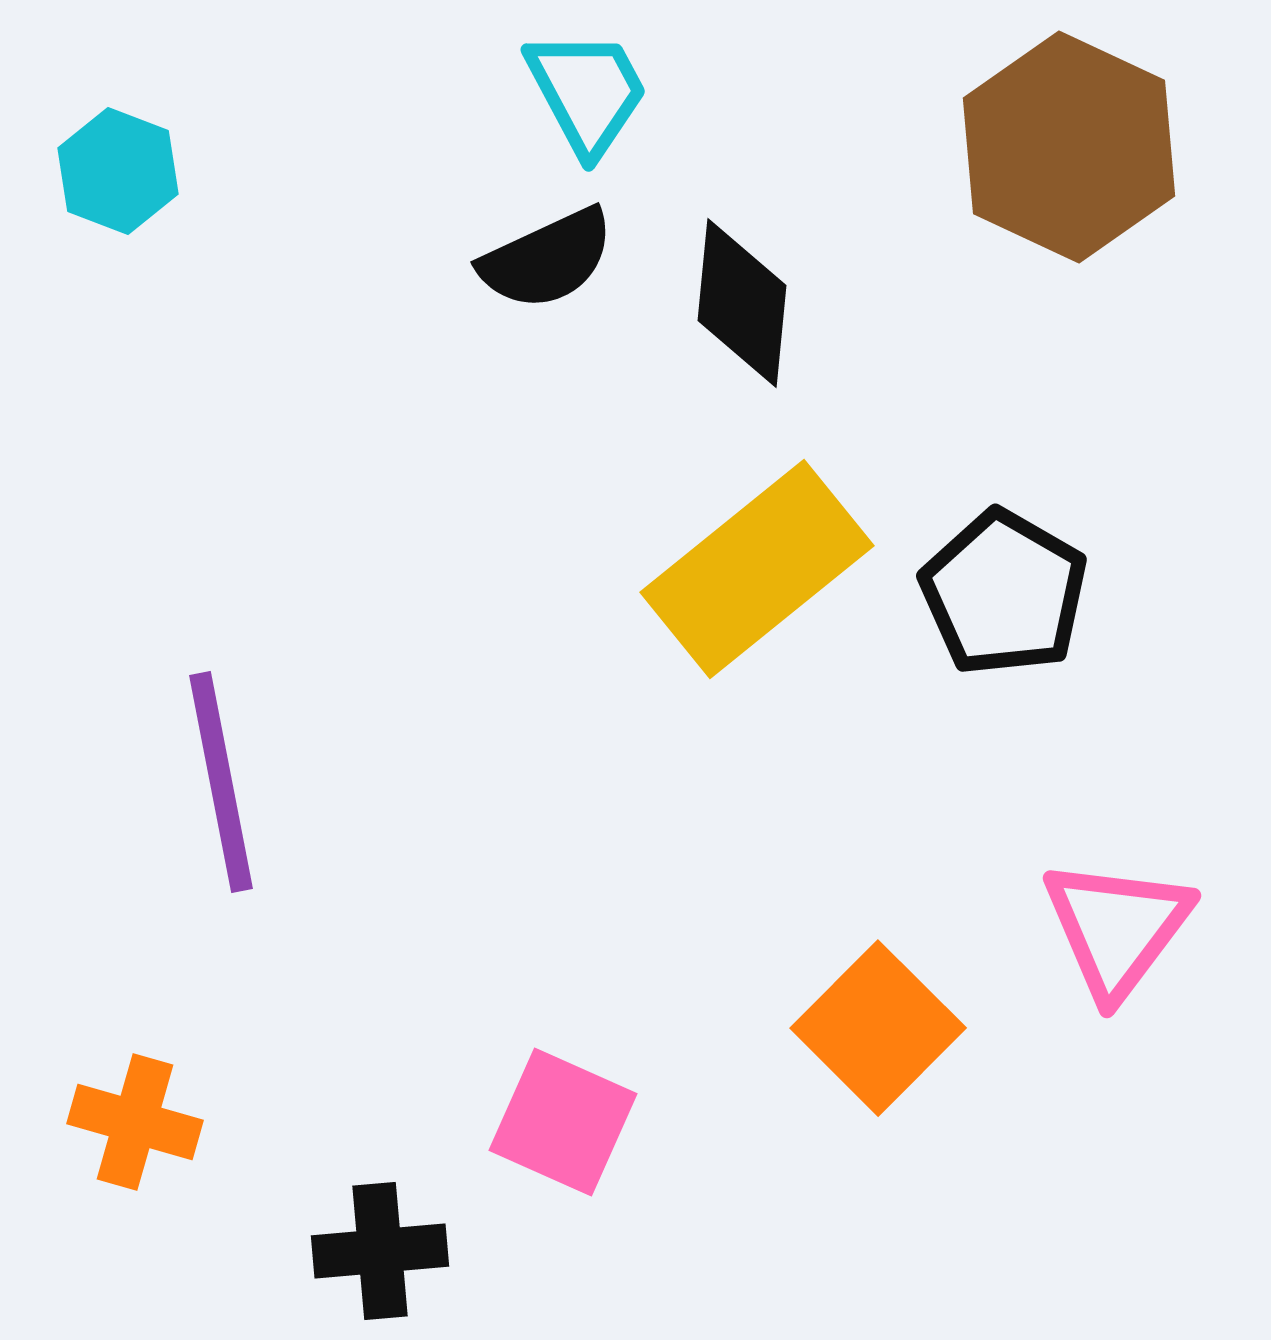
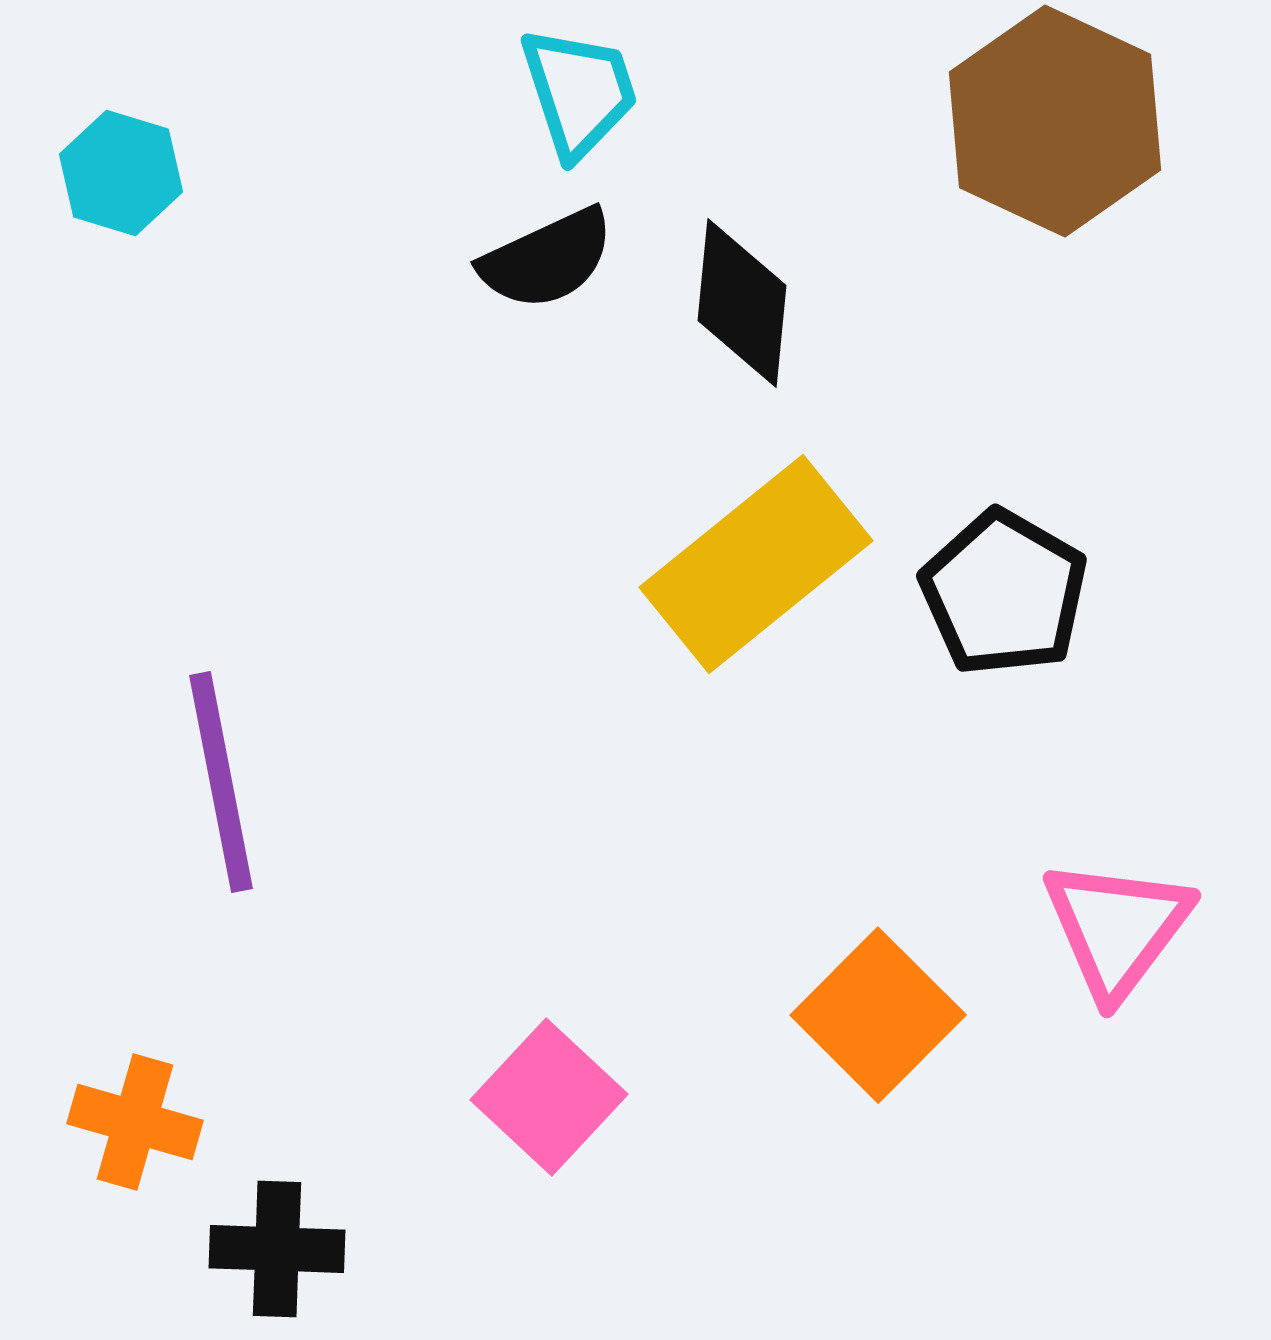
cyan trapezoid: moved 8 px left; rotated 10 degrees clockwise
brown hexagon: moved 14 px left, 26 px up
cyan hexagon: moved 3 px right, 2 px down; rotated 4 degrees counterclockwise
yellow rectangle: moved 1 px left, 5 px up
orange square: moved 13 px up
pink square: moved 14 px left, 25 px up; rotated 19 degrees clockwise
black cross: moved 103 px left, 2 px up; rotated 7 degrees clockwise
